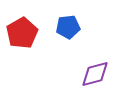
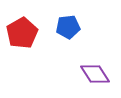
purple diamond: rotated 72 degrees clockwise
